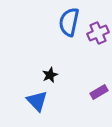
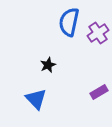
purple cross: rotated 10 degrees counterclockwise
black star: moved 2 px left, 10 px up
blue triangle: moved 1 px left, 2 px up
